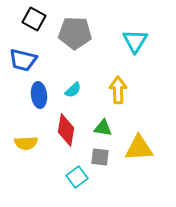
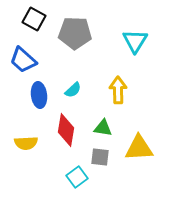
blue trapezoid: rotated 28 degrees clockwise
